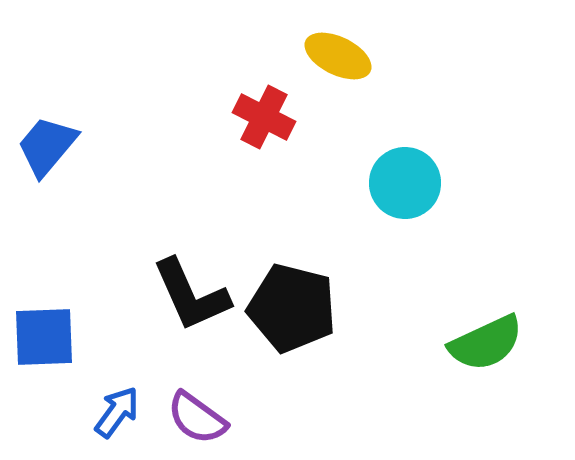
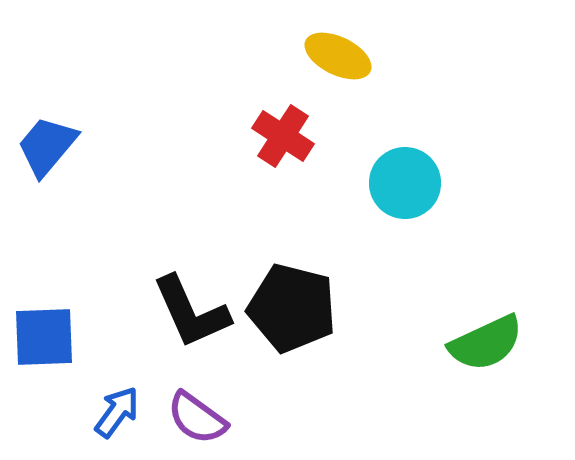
red cross: moved 19 px right, 19 px down; rotated 6 degrees clockwise
black L-shape: moved 17 px down
